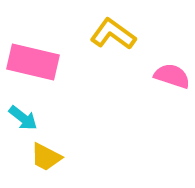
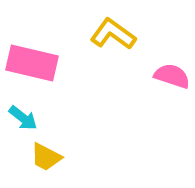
pink rectangle: moved 1 px left, 1 px down
